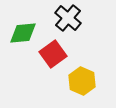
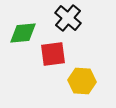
red square: rotated 28 degrees clockwise
yellow hexagon: rotated 20 degrees counterclockwise
